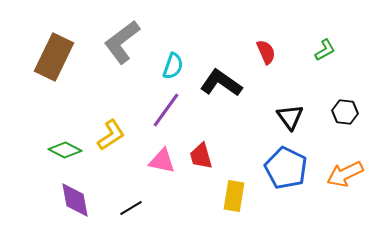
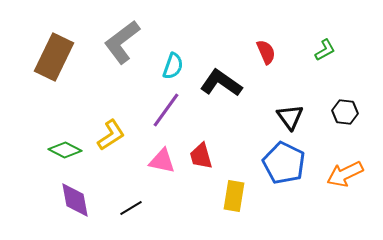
blue pentagon: moved 2 px left, 5 px up
